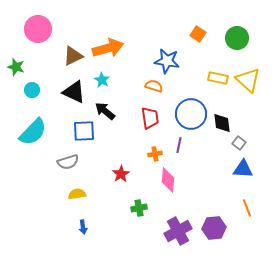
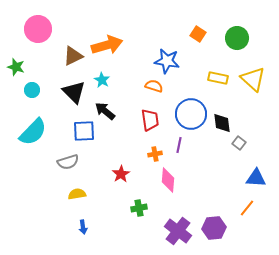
orange arrow: moved 1 px left, 3 px up
yellow triangle: moved 5 px right, 1 px up
black triangle: rotated 20 degrees clockwise
red trapezoid: moved 2 px down
blue triangle: moved 13 px right, 9 px down
orange line: rotated 60 degrees clockwise
purple cross: rotated 24 degrees counterclockwise
